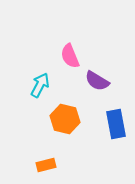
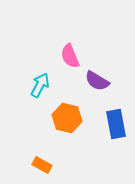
orange hexagon: moved 2 px right, 1 px up
orange rectangle: moved 4 px left; rotated 42 degrees clockwise
